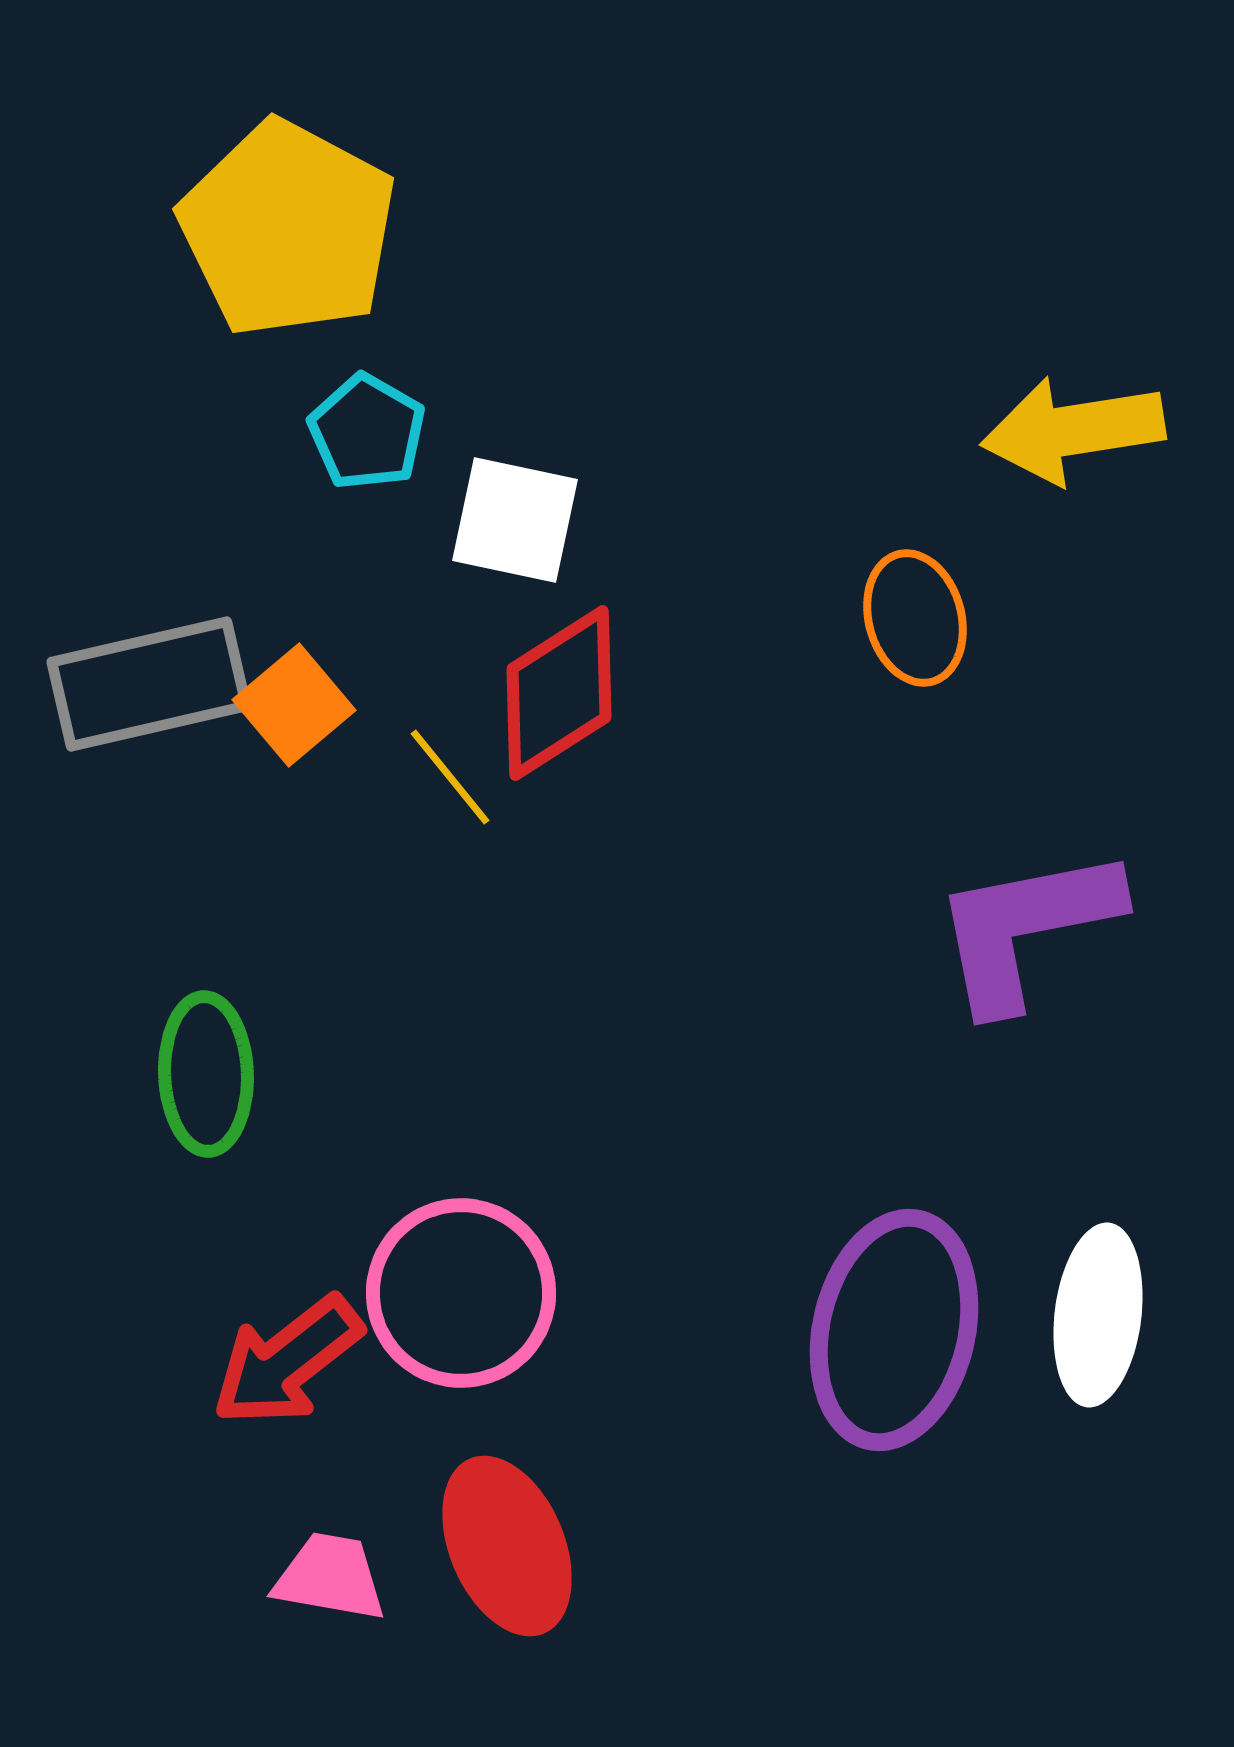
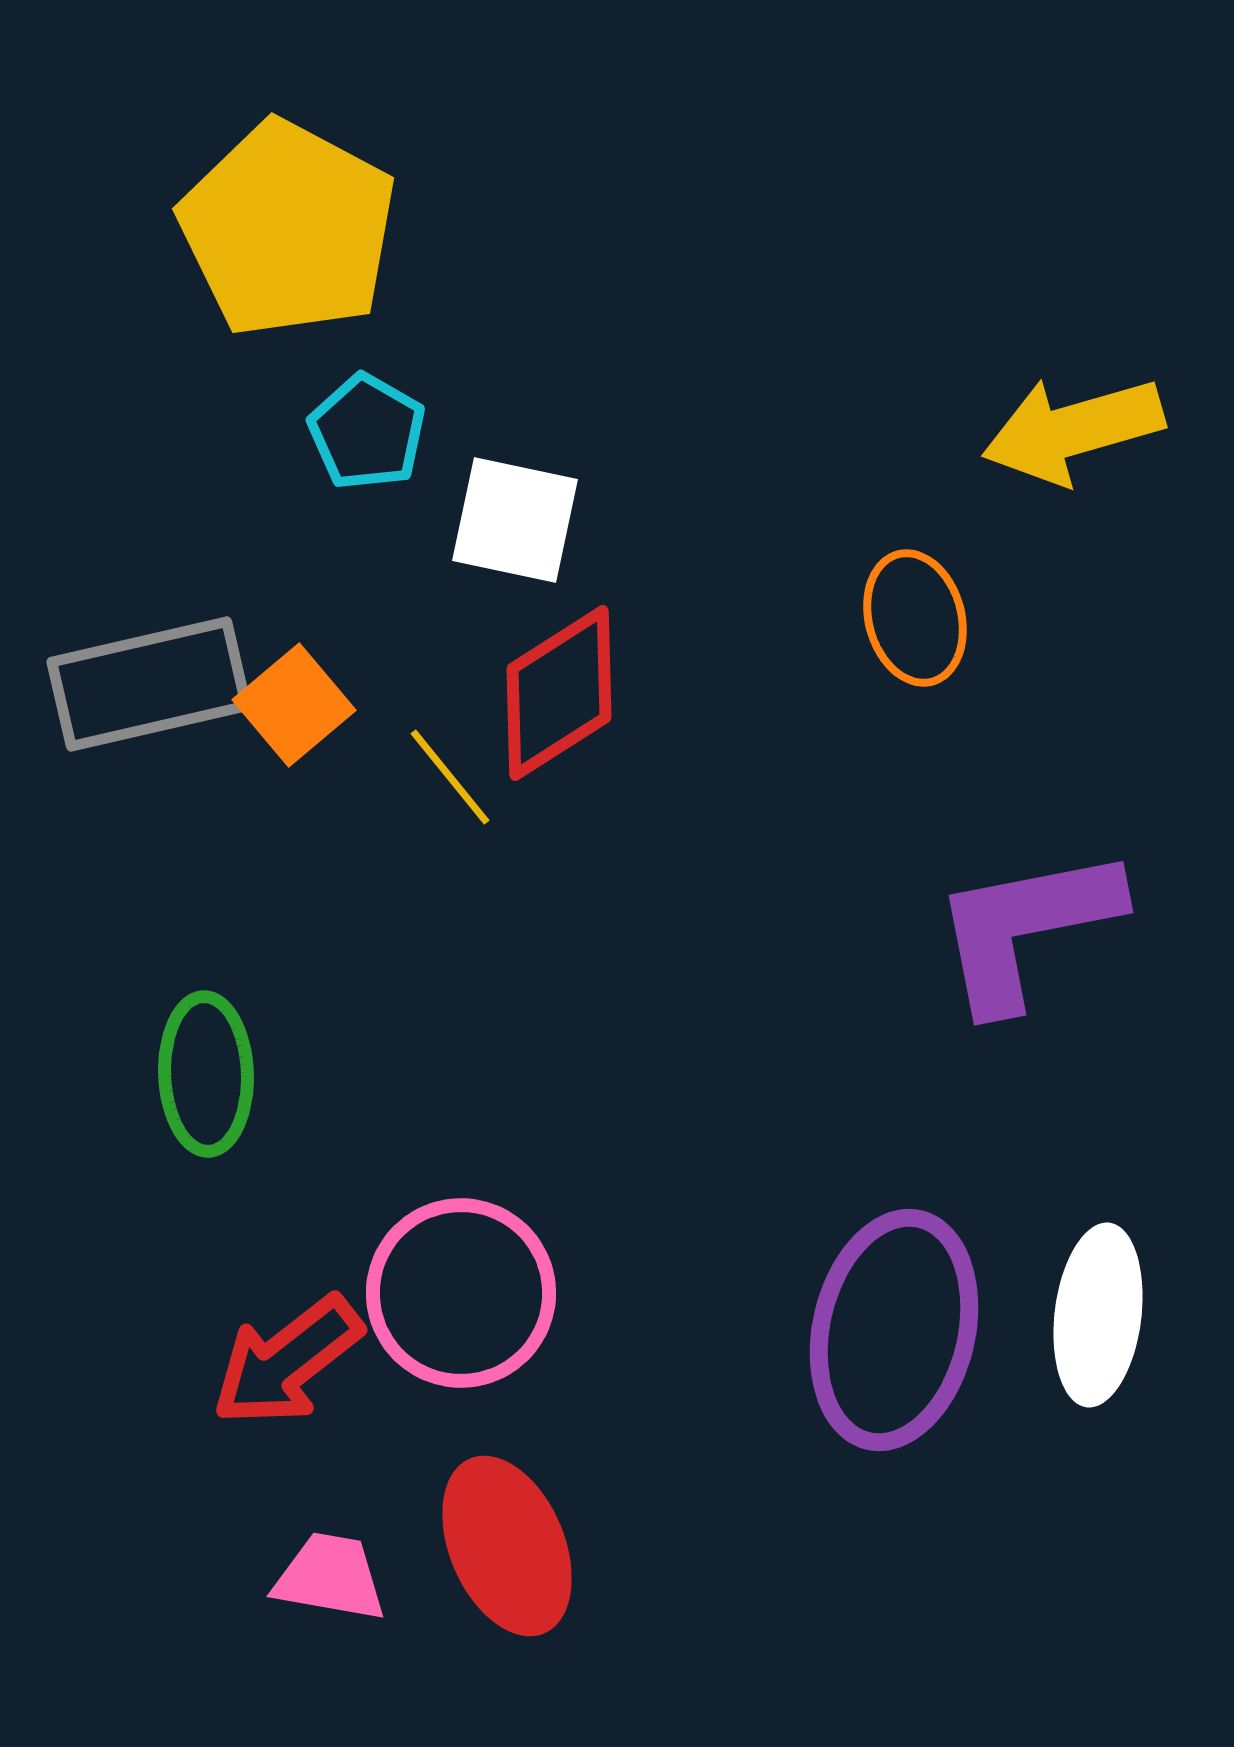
yellow arrow: rotated 7 degrees counterclockwise
